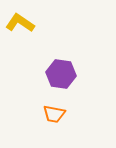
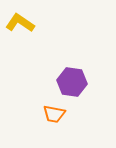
purple hexagon: moved 11 px right, 8 px down
